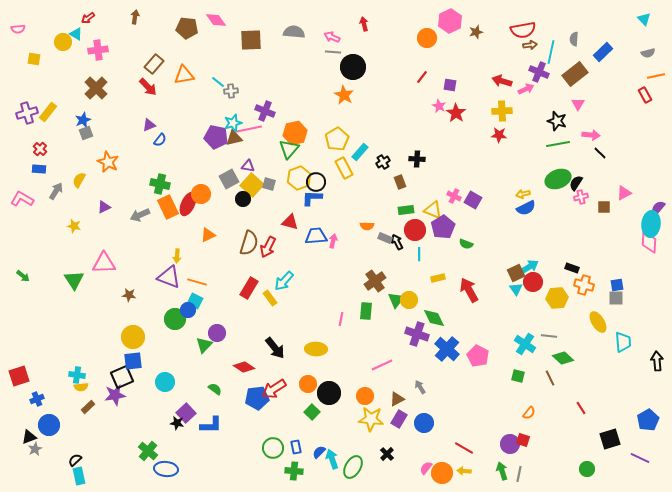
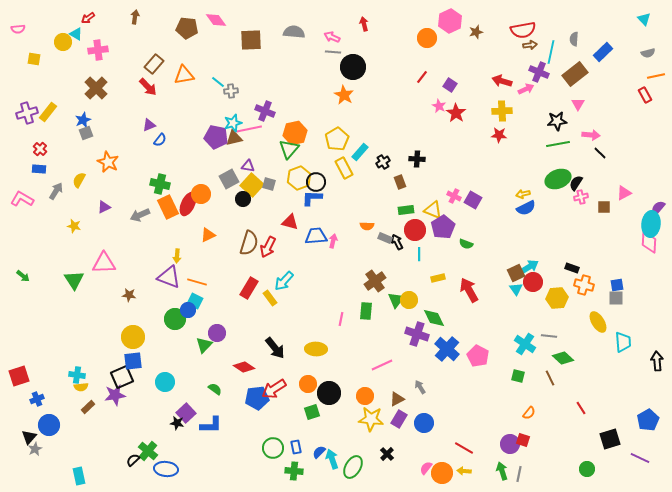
purple square at (450, 85): rotated 24 degrees clockwise
black star at (557, 121): rotated 24 degrees counterclockwise
green square at (312, 412): rotated 28 degrees clockwise
black triangle at (29, 437): rotated 28 degrees counterclockwise
black semicircle at (75, 460): moved 58 px right
